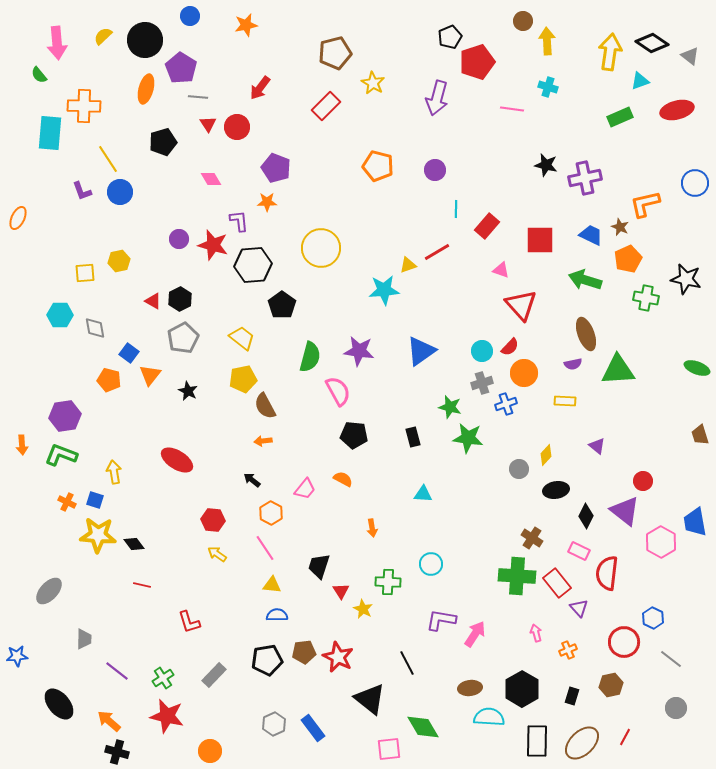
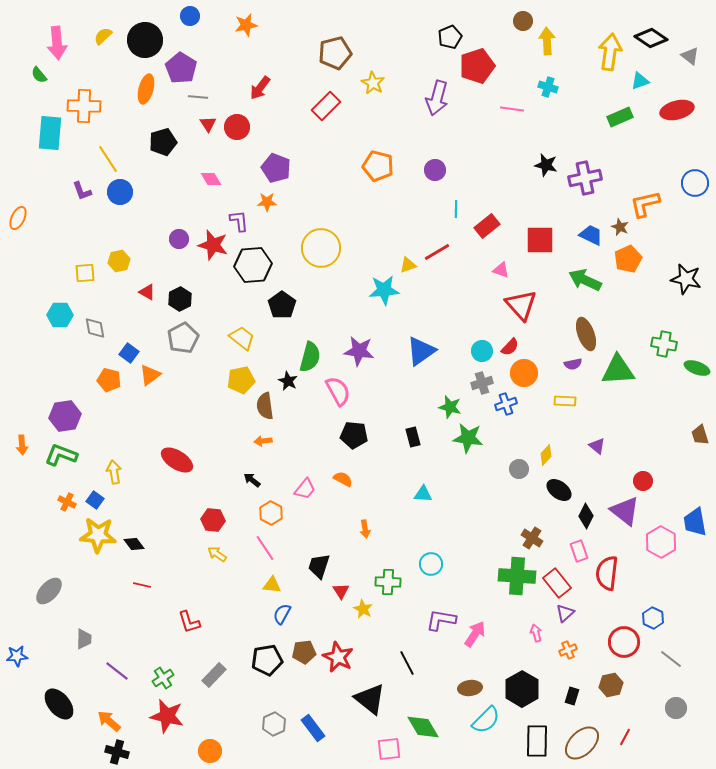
black diamond at (652, 43): moved 1 px left, 5 px up
red pentagon at (477, 62): moved 4 px down
red rectangle at (487, 226): rotated 10 degrees clockwise
green arrow at (585, 280): rotated 8 degrees clockwise
green cross at (646, 298): moved 18 px right, 46 px down
red triangle at (153, 301): moved 6 px left, 9 px up
orange triangle at (150, 375): rotated 15 degrees clockwise
yellow pentagon at (243, 379): moved 2 px left, 1 px down
black star at (188, 391): moved 100 px right, 10 px up
brown semicircle at (265, 406): rotated 20 degrees clockwise
black ellipse at (556, 490): moved 3 px right; rotated 45 degrees clockwise
blue square at (95, 500): rotated 18 degrees clockwise
orange arrow at (372, 528): moved 7 px left, 1 px down
pink rectangle at (579, 551): rotated 45 degrees clockwise
purple triangle at (579, 608): moved 14 px left, 5 px down; rotated 30 degrees clockwise
blue semicircle at (277, 615): moved 5 px right, 1 px up; rotated 60 degrees counterclockwise
cyan semicircle at (489, 717): moved 3 px left, 3 px down; rotated 132 degrees clockwise
